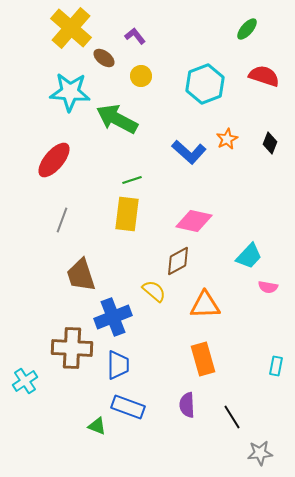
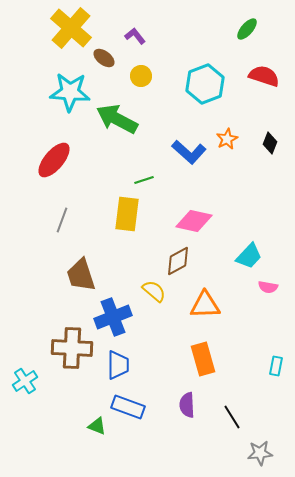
green line: moved 12 px right
